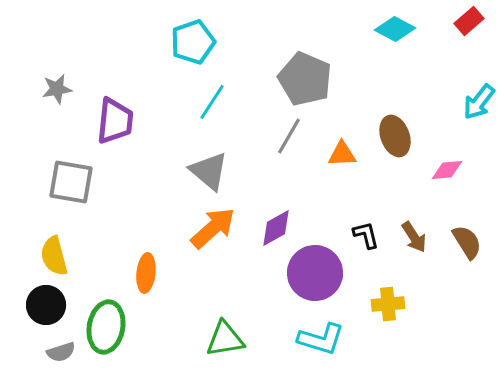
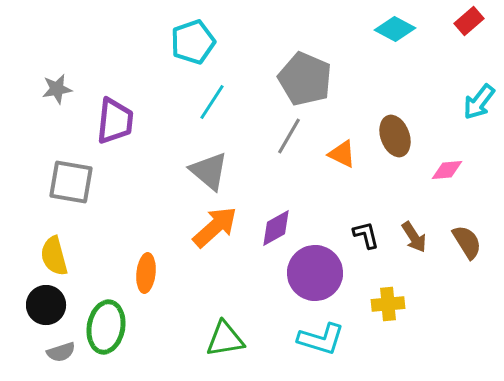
orange triangle: rotated 28 degrees clockwise
orange arrow: moved 2 px right, 1 px up
